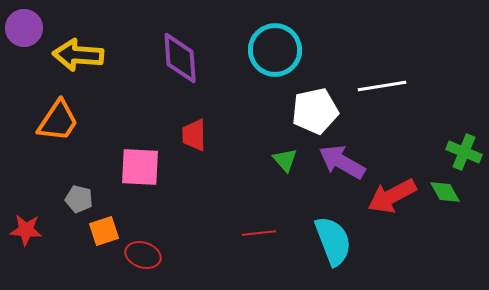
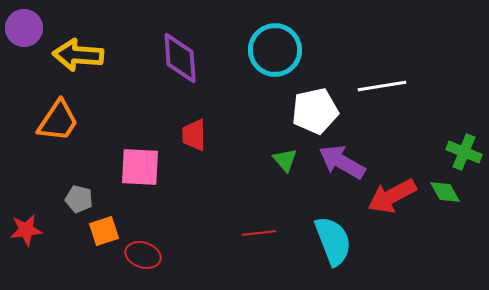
red star: rotated 12 degrees counterclockwise
